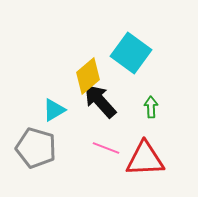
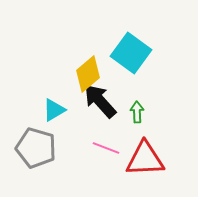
yellow diamond: moved 2 px up
green arrow: moved 14 px left, 5 px down
